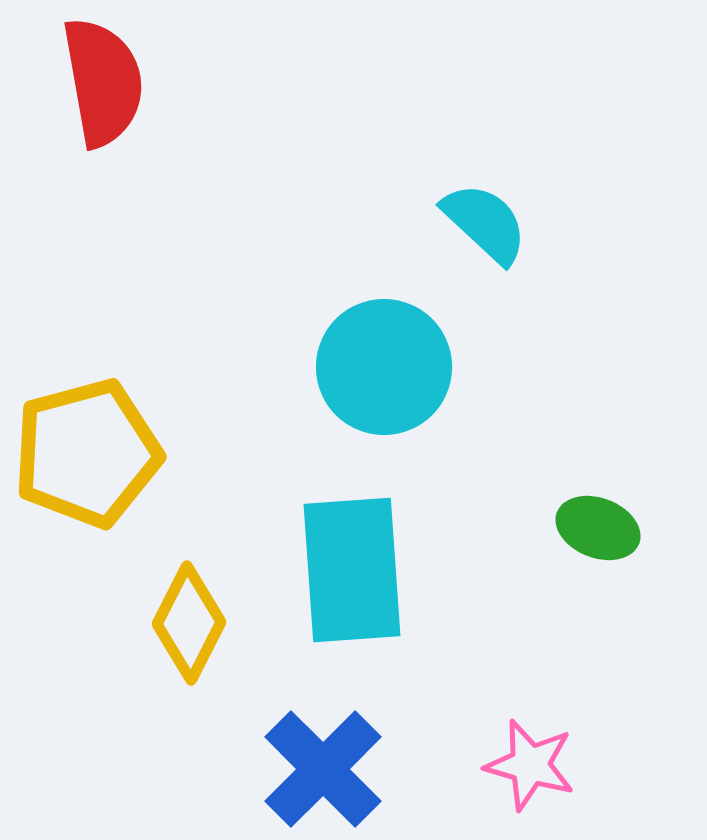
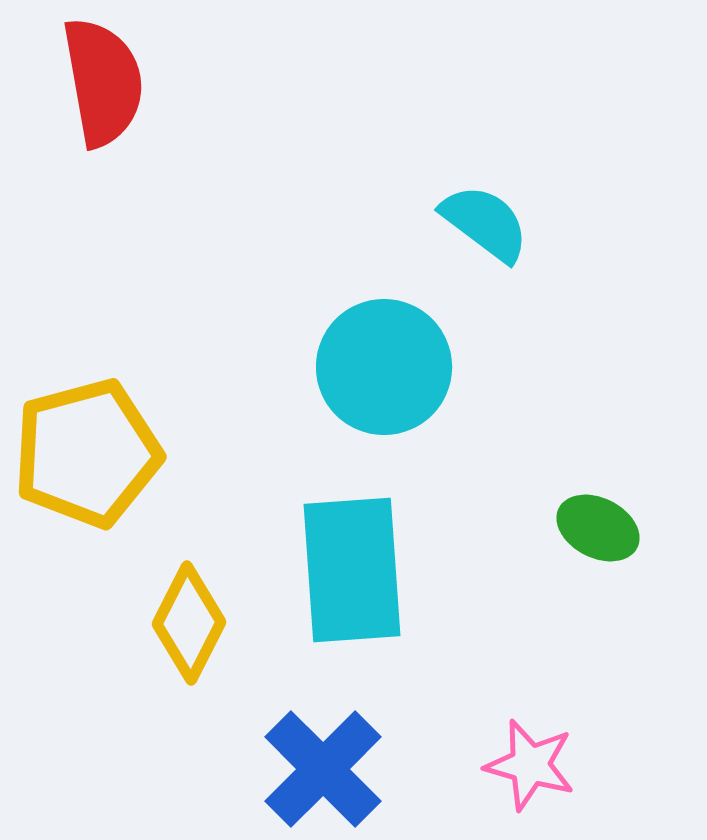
cyan semicircle: rotated 6 degrees counterclockwise
green ellipse: rotated 6 degrees clockwise
